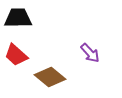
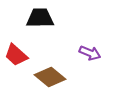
black trapezoid: moved 22 px right
purple arrow: rotated 25 degrees counterclockwise
